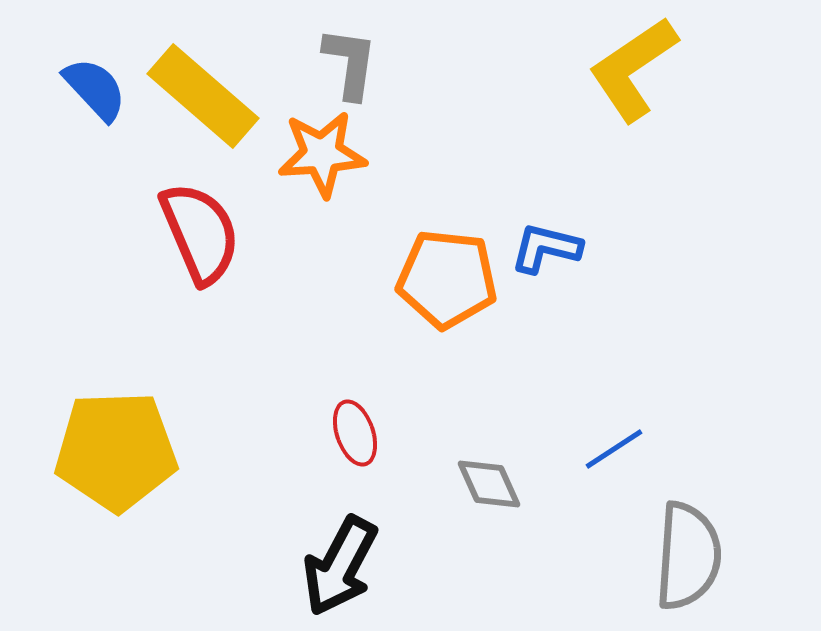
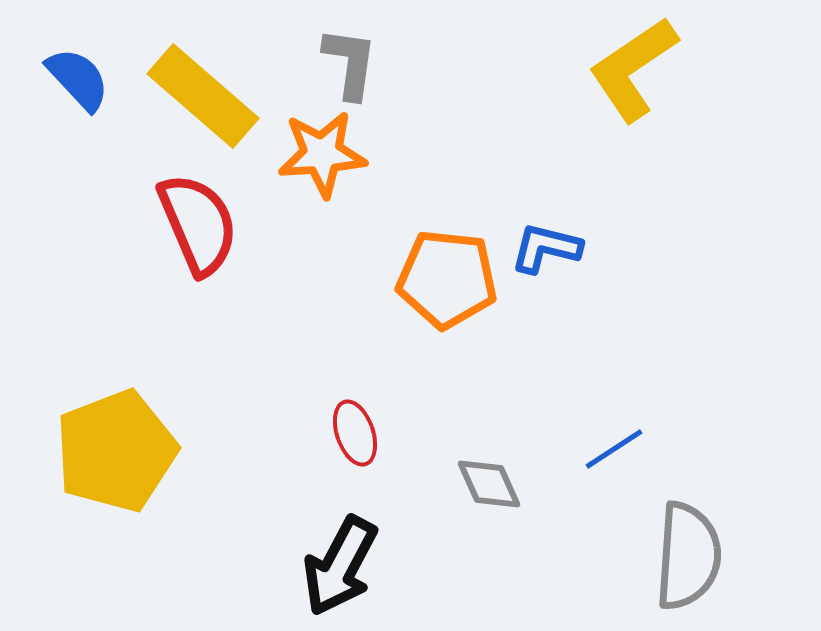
blue semicircle: moved 17 px left, 10 px up
red semicircle: moved 2 px left, 9 px up
yellow pentagon: rotated 19 degrees counterclockwise
